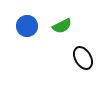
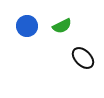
black ellipse: rotated 15 degrees counterclockwise
